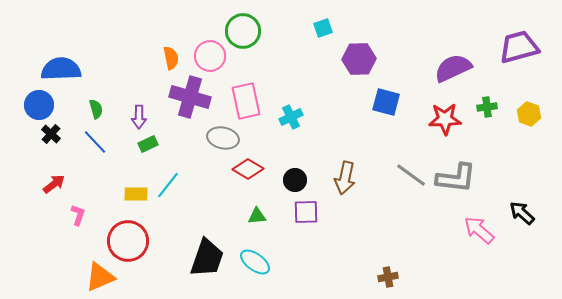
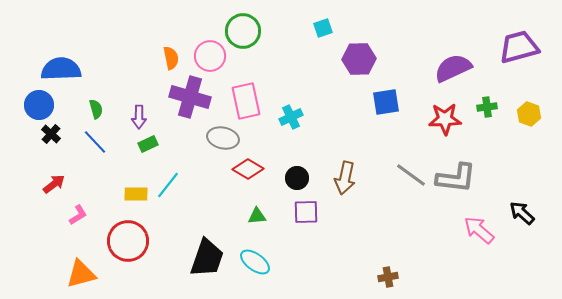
blue square: rotated 24 degrees counterclockwise
black circle: moved 2 px right, 2 px up
pink L-shape: rotated 40 degrees clockwise
orange triangle: moved 19 px left, 3 px up; rotated 8 degrees clockwise
